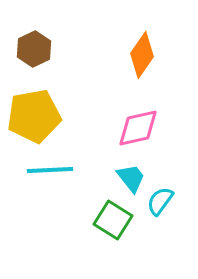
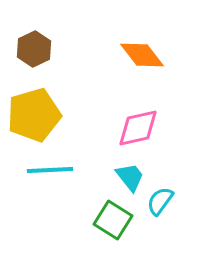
orange diamond: rotated 72 degrees counterclockwise
yellow pentagon: moved 1 px up; rotated 6 degrees counterclockwise
cyan trapezoid: moved 1 px left, 1 px up
